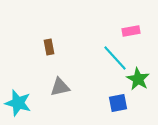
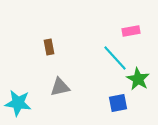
cyan star: rotated 8 degrees counterclockwise
